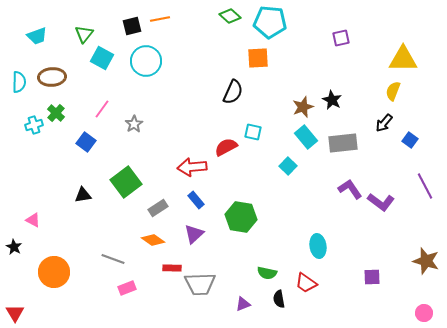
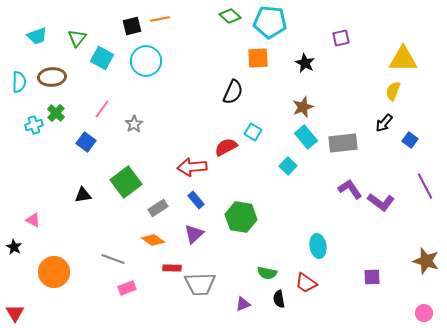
green triangle at (84, 34): moved 7 px left, 4 px down
black star at (332, 100): moved 27 px left, 37 px up
cyan square at (253, 132): rotated 18 degrees clockwise
